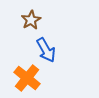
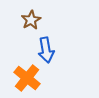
blue arrow: rotated 20 degrees clockwise
